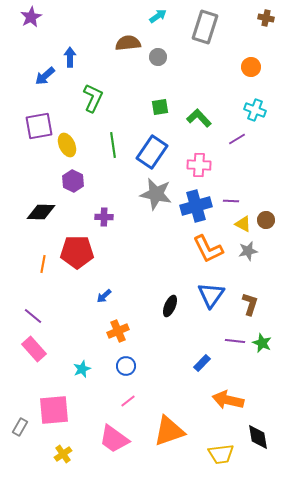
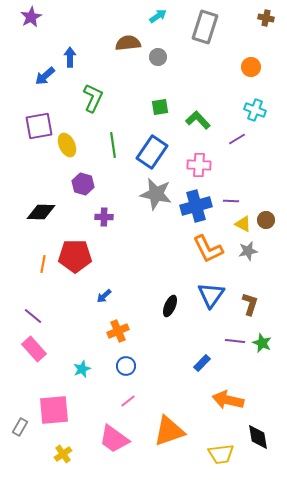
green L-shape at (199, 118): moved 1 px left, 2 px down
purple hexagon at (73, 181): moved 10 px right, 3 px down; rotated 10 degrees counterclockwise
red pentagon at (77, 252): moved 2 px left, 4 px down
